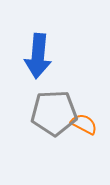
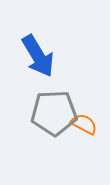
blue arrow: rotated 36 degrees counterclockwise
